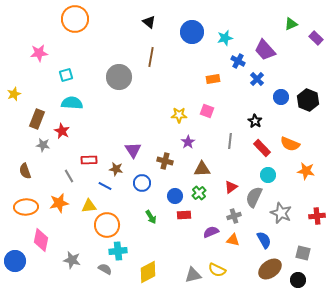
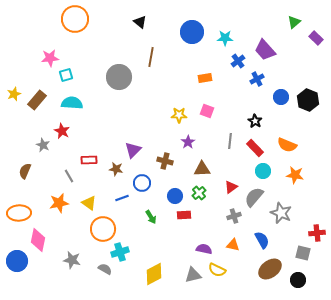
black triangle at (149, 22): moved 9 px left
green triangle at (291, 24): moved 3 px right, 2 px up; rotated 16 degrees counterclockwise
cyan star at (225, 38): rotated 14 degrees clockwise
pink star at (39, 53): moved 11 px right, 5 px down
blue cross at (238, 61): rotated 24 degrees clockwise
orange rectangle at (213, 79): moved 8 px left, 1 px up
blue cross at (257, 79): rotated 16 degrees clockwise
brown rectangle at (37, 119): moved 19 px up; rotated 18 degrees clockwise
orange semicircle at (290, 144): moved 3 px left, 1 px down
gray star at (43, 145): rotated 16 degrees clockwise
red rectangle at (262, 148): moved 7 px left
purple triangle at (133, 150): rotated 18 degrees clockwise
brown semicircle at (25, 171): rotated 42 degrees clockwise
orange star at (306, 171): moved 11 px left, 4 px down
cyan circle at (268, 175): moved 5 px left, 4 px up
blue line at (105, 186): moved 17 px right, 12 px down; rotated 48 degrees counterclockwise
gray semicircle at (254, 197): rotated 15 degrees clockwise
yellow triangle at (89, 206): moved 3 px up; rotated 42 degrees clockwise
orange ellipse at (26, 207): moved 7 px left, 6 px down
red cross at (317, 216): moved 17 px down
orange circle at (107, 225): moved 4 px left, 4 px down
purple semicircle at (211, 232): moved 7 px left, 17 px down; rotated 35 degrees clockwise
pink diamond at (41, 240): moved 3 px left
orange triangle at (233, 240): moved 5 px down
blue semicircle at (264, 240): moved 2 px left
cyan cross at (118, 251): moved 2 px right, 1 px down; rotated 12 degrees counterclockwise
blue circle at (15, 261): moved 2 px right
yellow diamond at (148, 272): moved 6 px right, 2 px down
